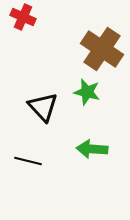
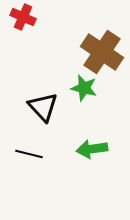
brown cross: moved 3 px down
green star: moved 3 px left, 4 px up
green arrow: rotated 12 degrees counterclockwise
black line: moved 1 px right, 7 px up
